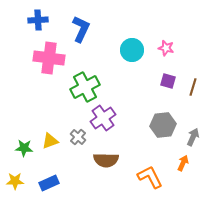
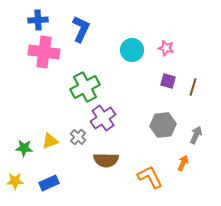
pink cross: moved 5 px left, 6 px up
gray arrow: moved 3 px right, 2 px up
